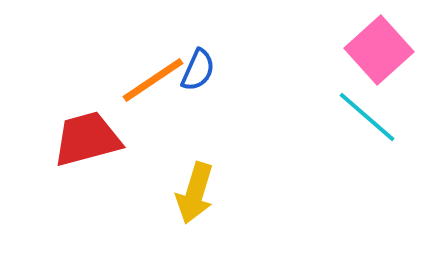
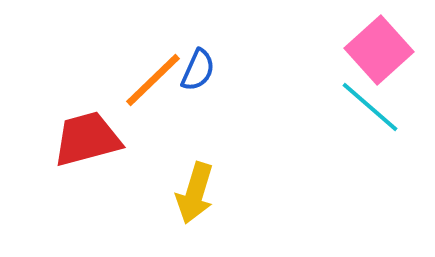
orange line: rotated 10 degrees counterclockwise
cyan line: moved 3 px right, 10 px up
